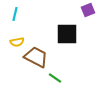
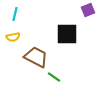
yellow semicircle: moved 4 px left, 5 px up
green line: moved 1 px left, 1 px up
